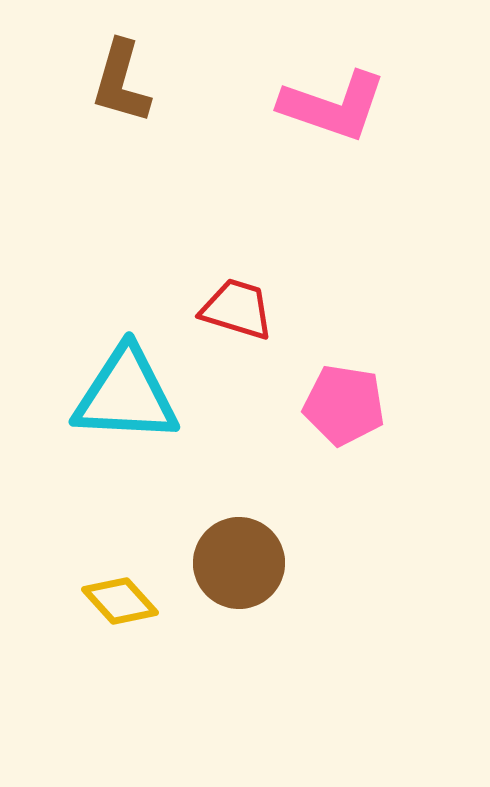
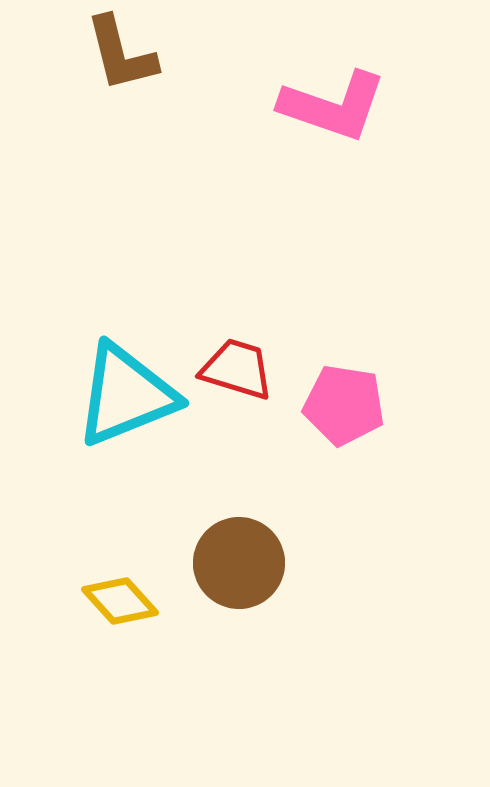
brown L-shape: moved 28 px up; rotated 30 degrees counterclockwise
red trapezoid: moved 60 px down
cyan triangle: rotated 25 degrees counterclockwise
